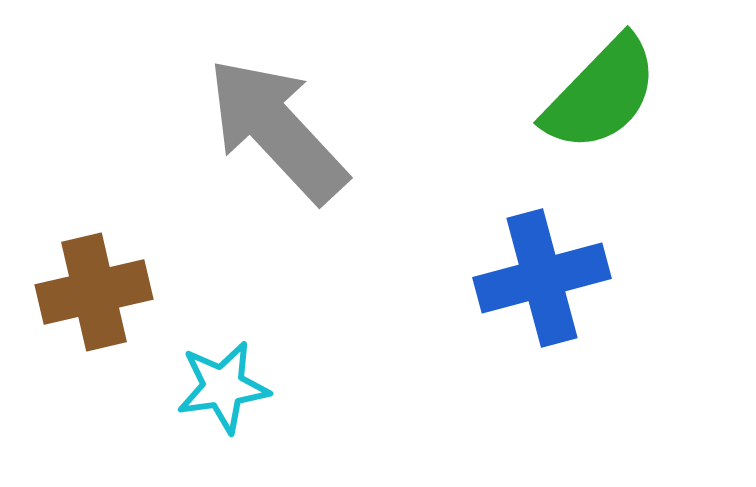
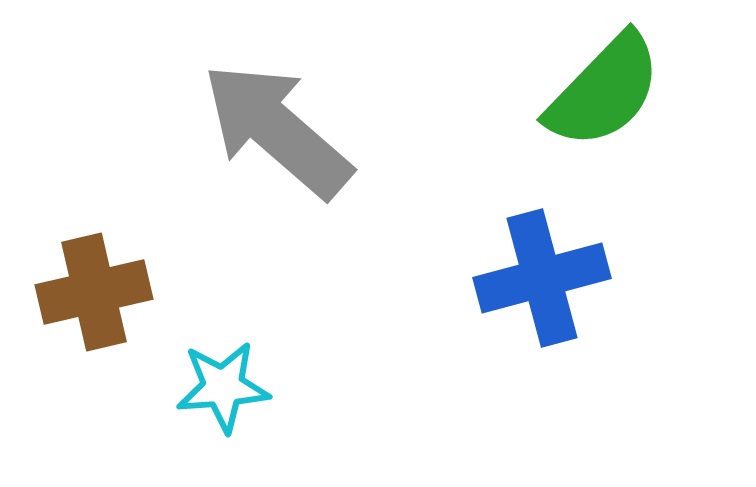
green semicircle: moved 3 px right, 3 px up
gray arrow: rotated 6 degrees counterclockwise
cyan star: rotated 4 degrees clockwise
